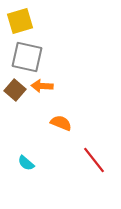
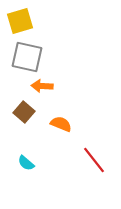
brown square: moved 9 px right, 22 px down
orange semicircle: moved 1 px down
